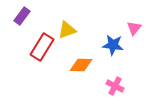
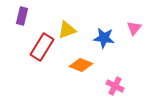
purple rectangle: rotated 24 degrees counterclockwise
blue star: moved 9 px left, 7 px up
orange diamond: rotated 20 degrees clockwise
